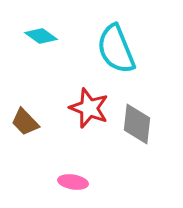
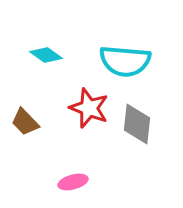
cyan diamond: moved 5 px right, 19 px down
cyan semicircle: moved 9 px right, 12 px down; rotated 63 degrees counterclockwise
pink ellipse: rotated 24 degrees counterclockwise
